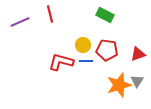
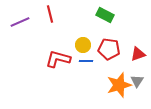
red pentagon: moved 2 px right, 1 px up
red L-shape: moved 3 px left, 3 px up
